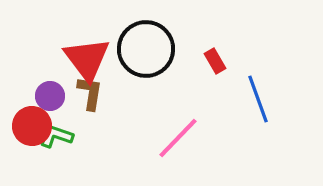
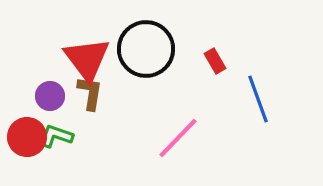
red circle: moved 5 px left, 11 px down
